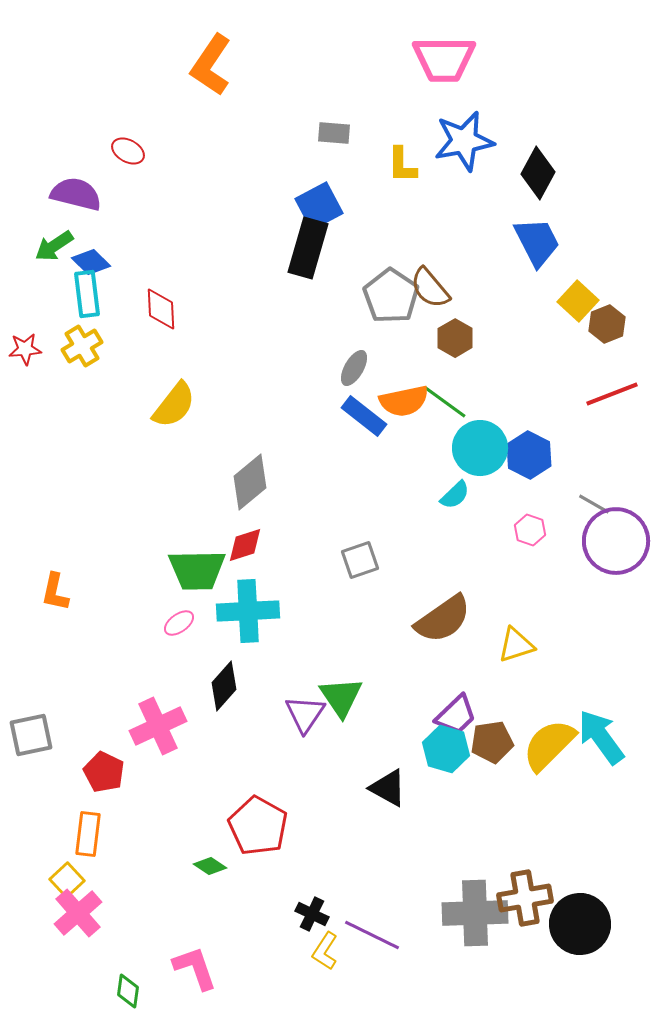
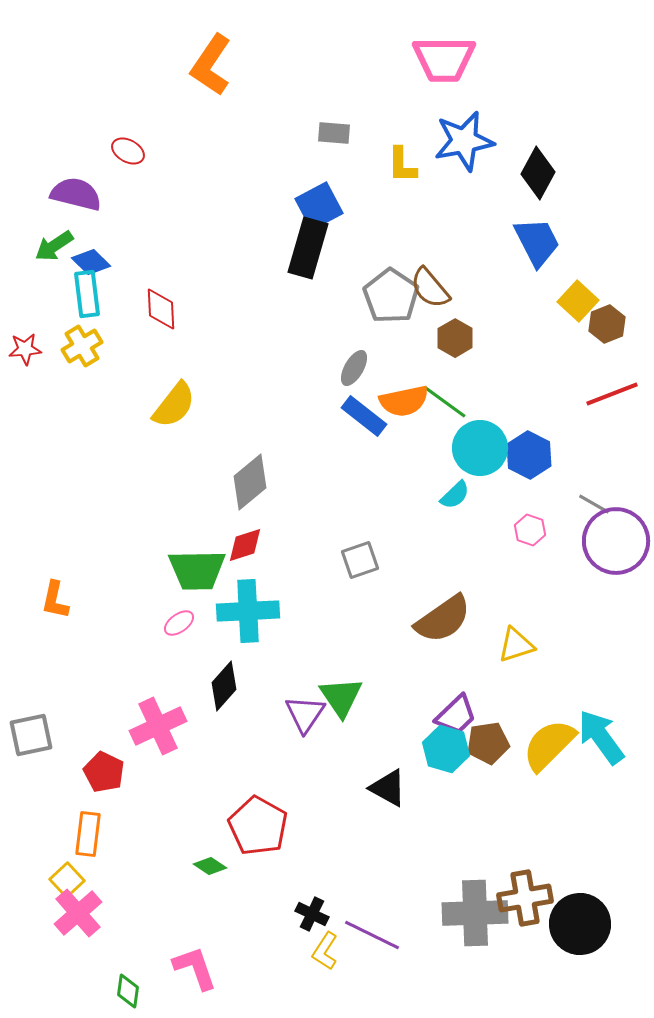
orange L-shape at (55, 592): moved 8 px down
brown pentagon at (492, 742): moved 4 px left, 1 px down
